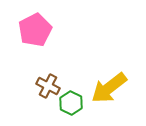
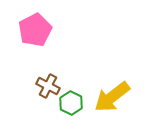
yellow arrow: moved 3 px right, 9 px down
